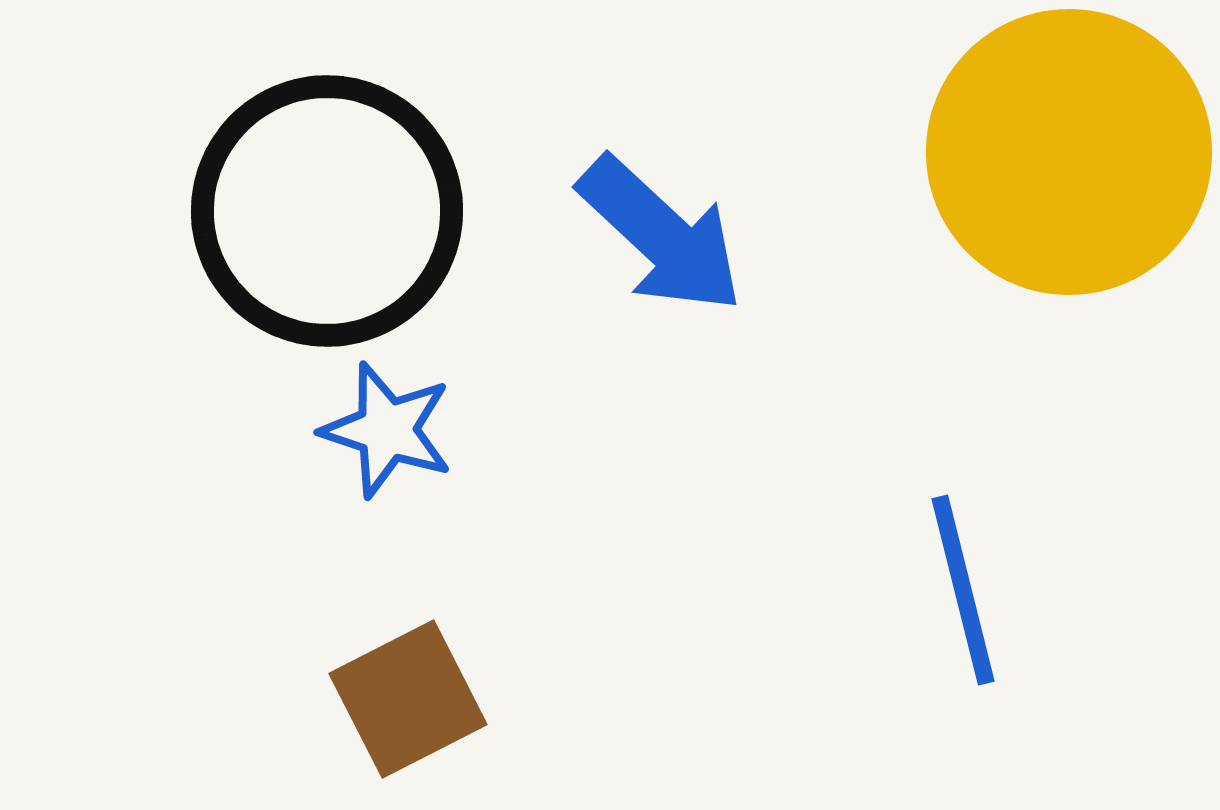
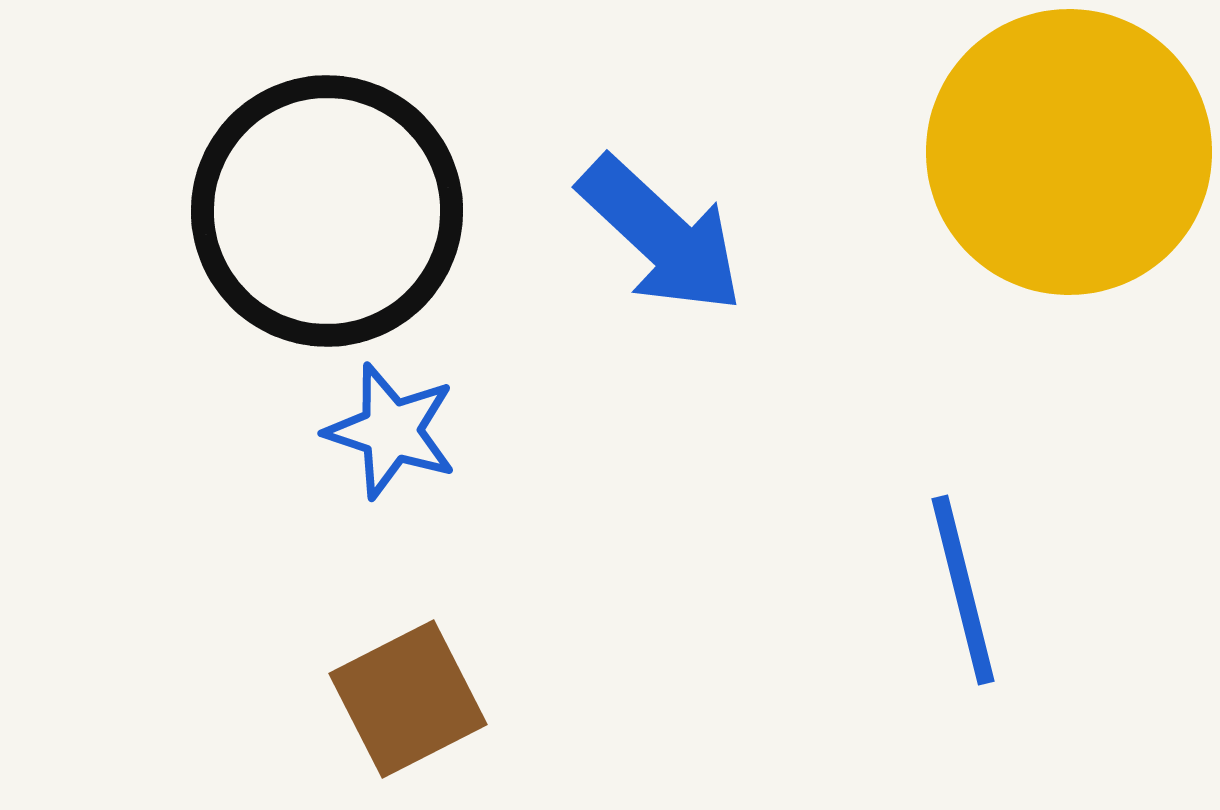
blue star: moved 4 px right, 1 px down
